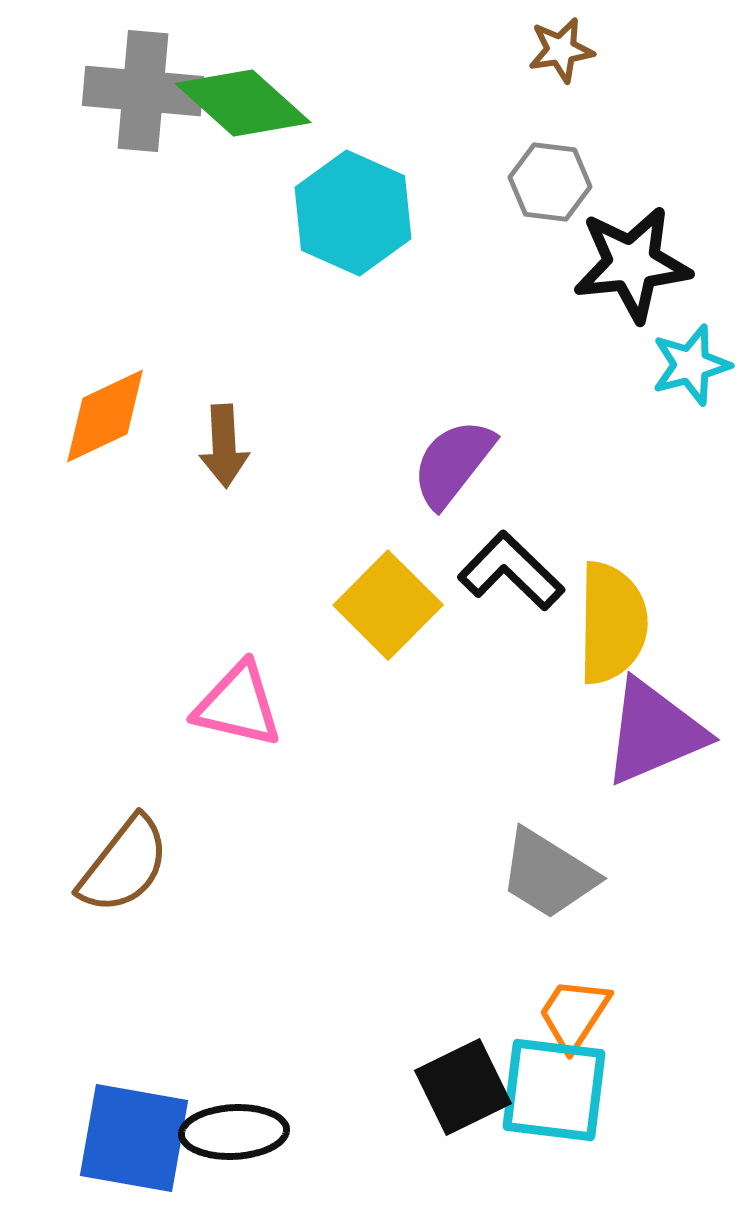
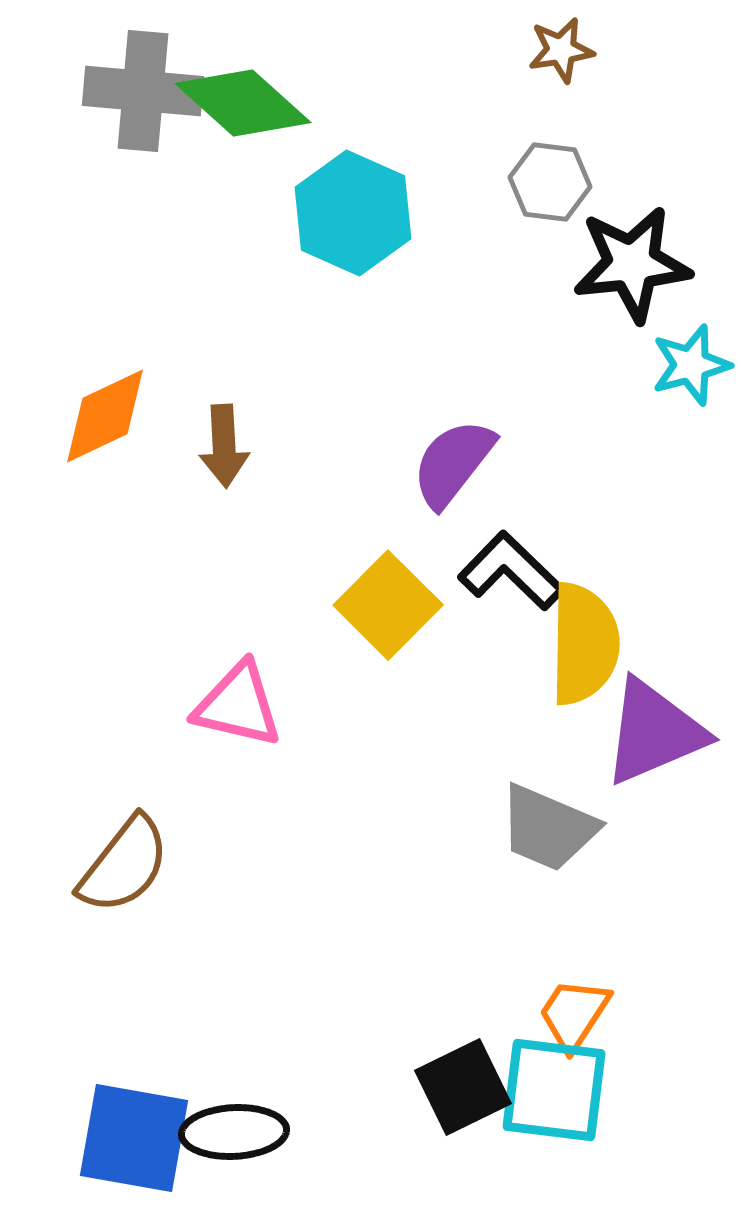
yellow semicircle: moved 28 px left, 21 px down
gray trapezoid: moved 46 px up; rotated 9 degrees counterclockwise
